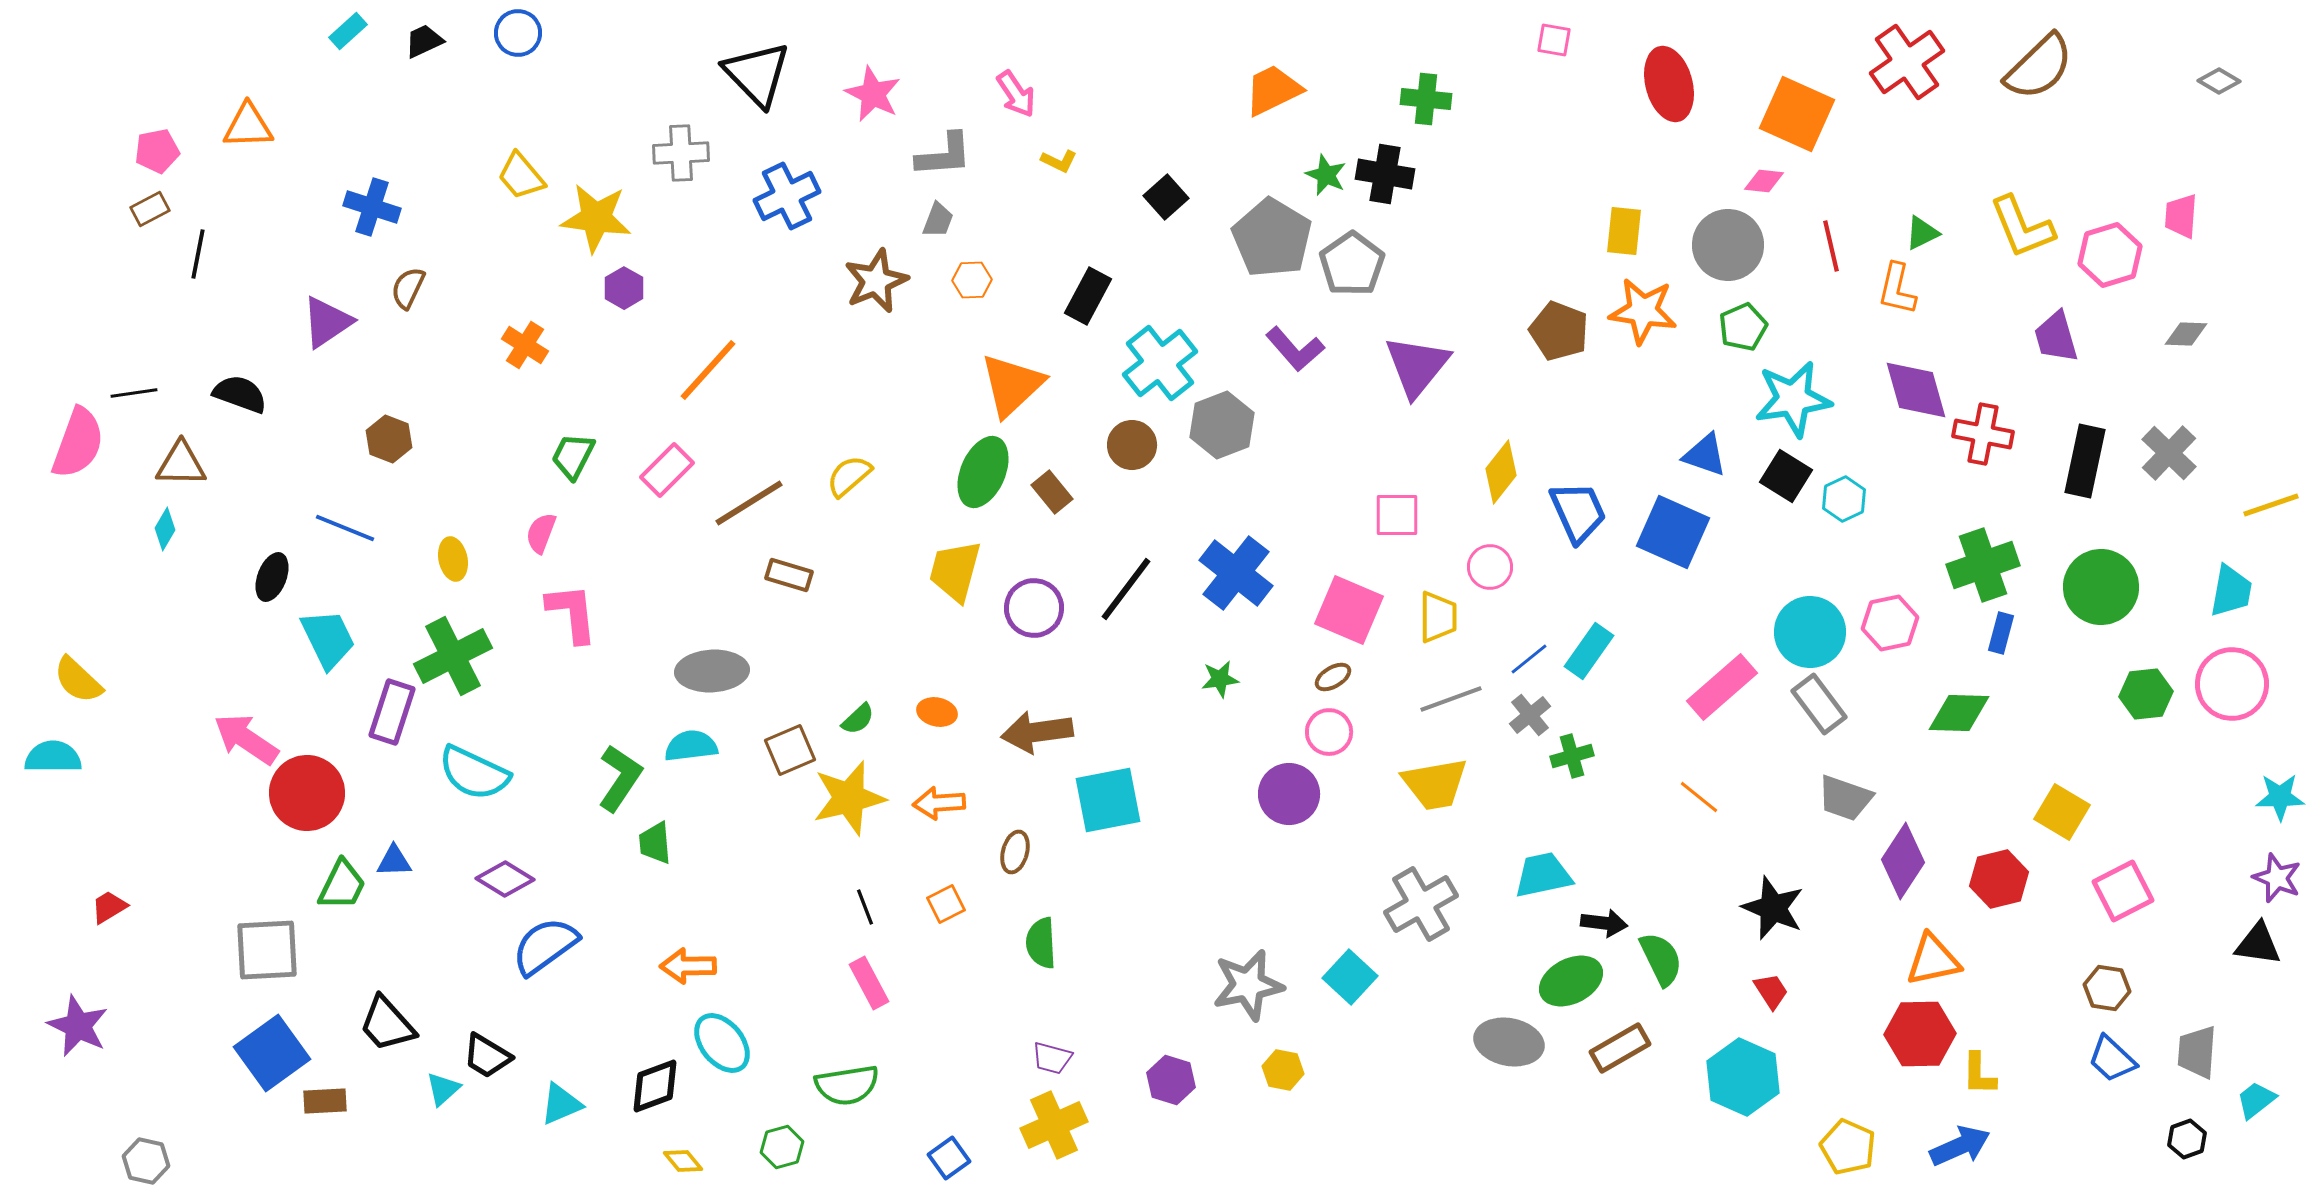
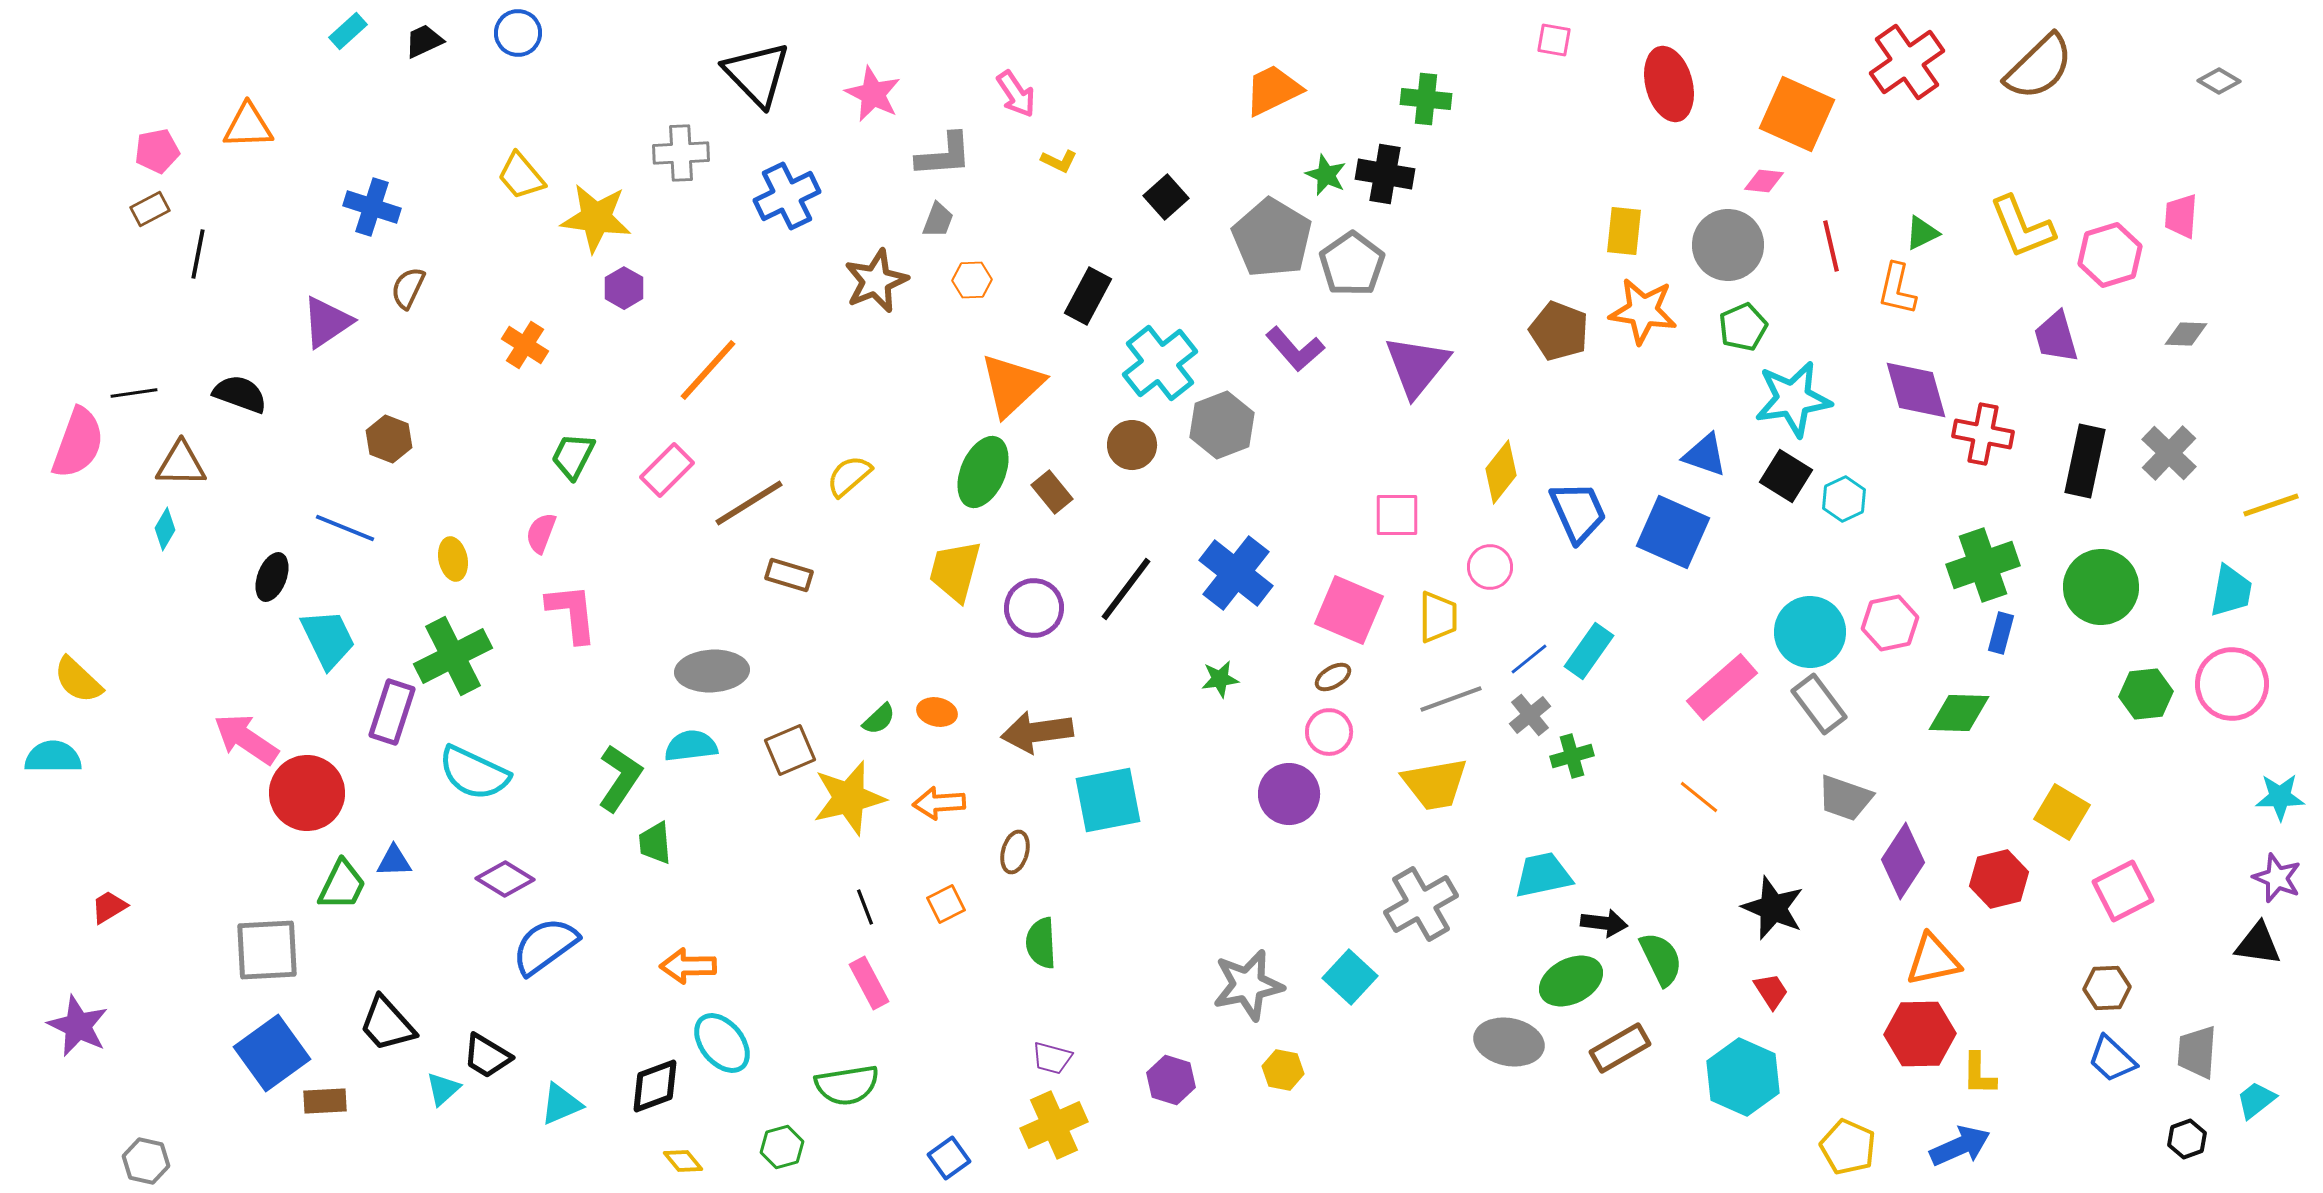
green semicircle at (858, 719): moved 21 px right
brown hexagon at (2107, 988): rotated 12 degrees counterclockwise
